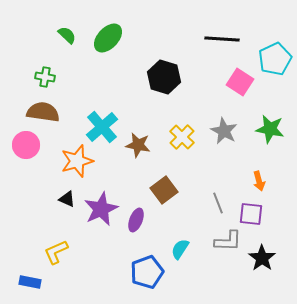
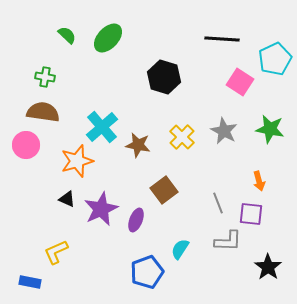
black star: moved 6 px right, 9 px down
